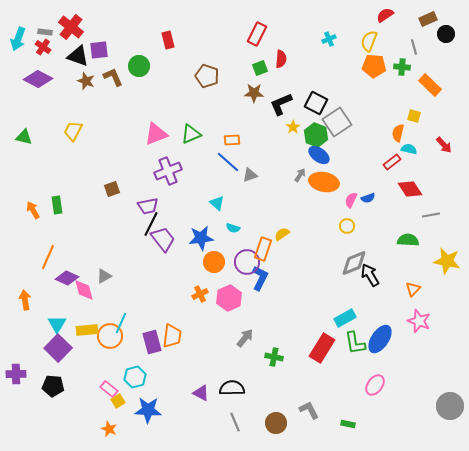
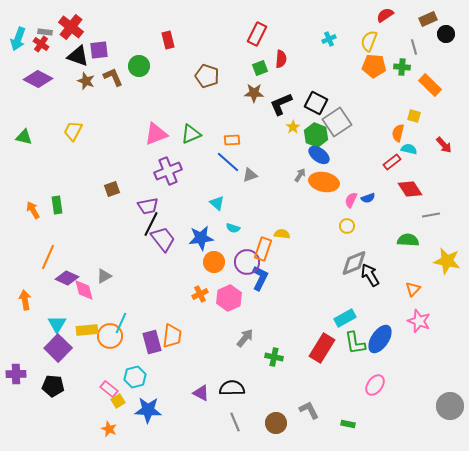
red cross at (43, 47): moved 2 px left, 3 px up
yellow semicircle at (282, 234): rotated 42 degrees clockwise
